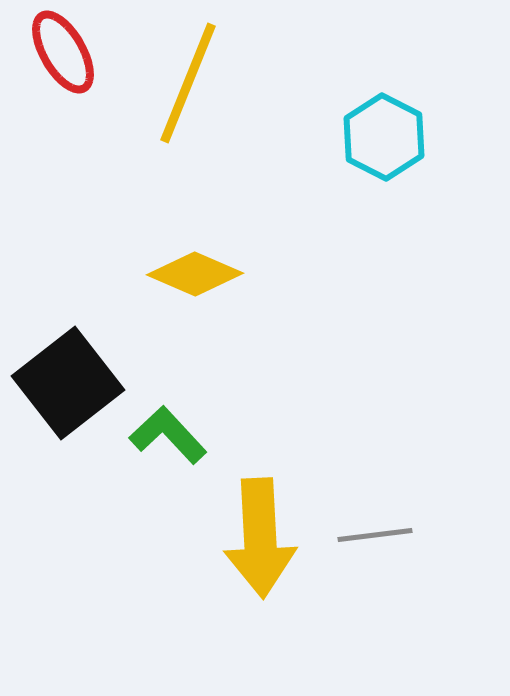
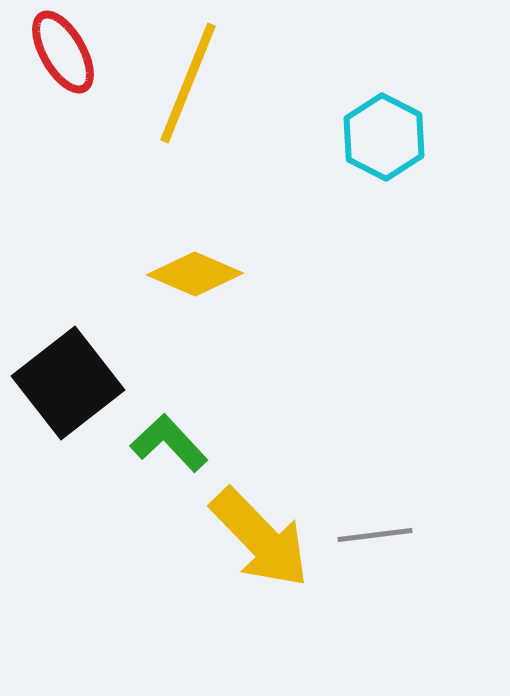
green L-shape: moved 1 px right, 8 px down
yellow arrow: rotated 41 degrees counterclockwise
